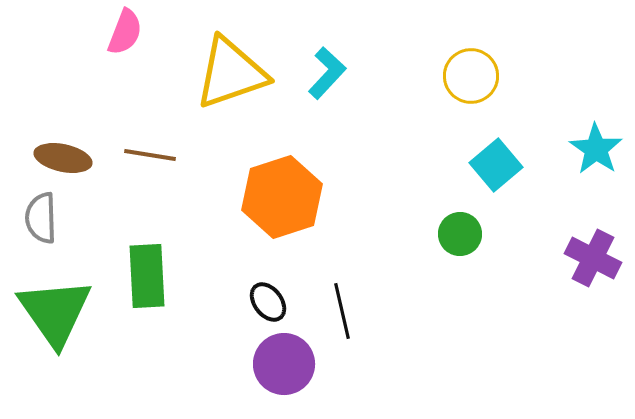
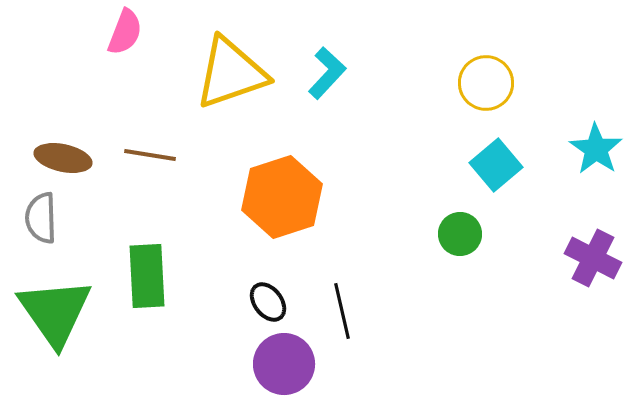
yellow circle: moved 15 px right, 7 px down
